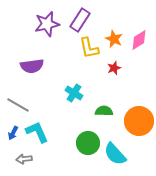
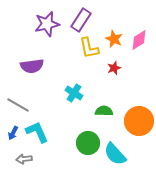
purple rectangle: moved 1 px right
